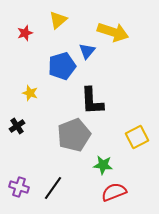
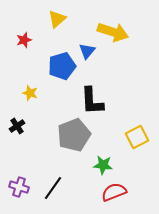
yellow triangle: moved 1 px left, 1 px up
red star: moved 1 px left, 7 px down
